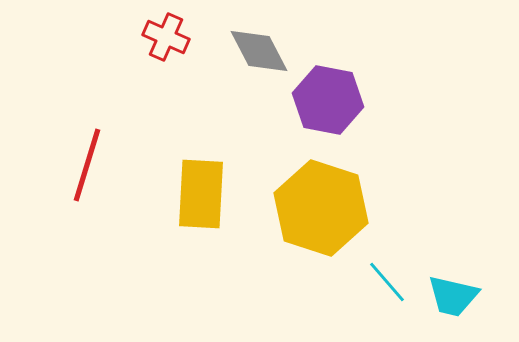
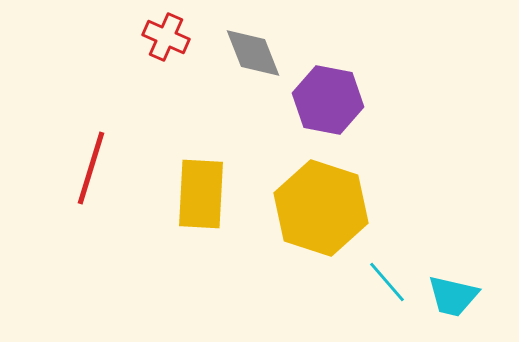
gray diamond: moved 6 px left, 2 px down; rotated 6 degrees clockwise
red line: moved 4 px right, 3 px down
